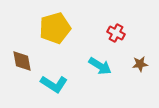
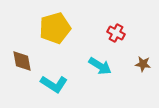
brown star: moved 3 px right; rotated 14 degrees clockwise
